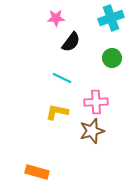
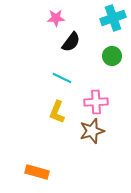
cyan cross: moved 2 px right
green circle: moved 2 px up
yellow L-shape: rotated 80 degrees counterclockwise
